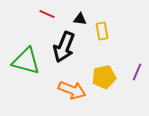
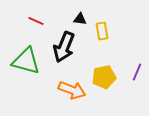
red line: moved 11 px left, 7 px down
